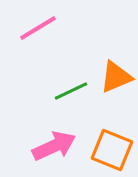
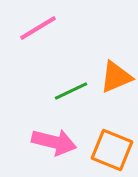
pink arrow: moved 4 px up; rotated 39 degrees clockwise
